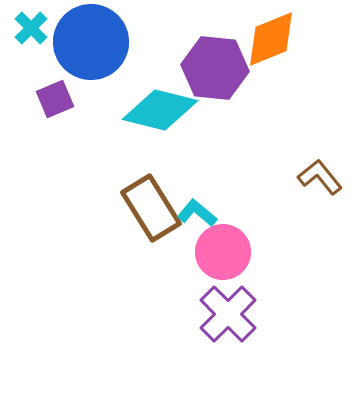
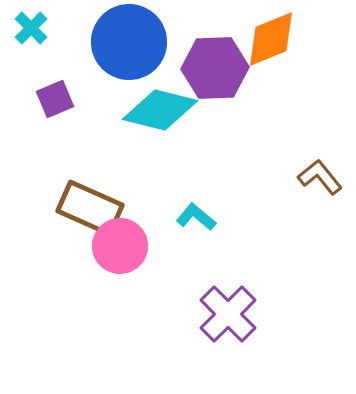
blue circle: moved 38 px right
purple hexagon: rotated 8 degrees counterclockwise
brown rectangle: moved 61 px left; rotated 34 degrees counterclockwise
cyan L-shape: moved 1 px left, 4 px down
pink circle: moved 103 px left, 6 px up
